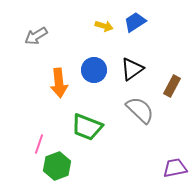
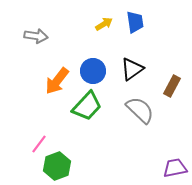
blue trapezoid: rotated 115 degrees clockwise
yellow arrow: moved 2 px up; rotated 48 degrees counterclockwise
gray arrow: rotated 140 degrees counterclockwise
blue circle: moved 1 px left, 1 px down
orange arrow: moved 2 px left, 2 px up; rotated 44 degrees clockwise
green trapezoid: moved 21 px up; rotated 68 degrees counterclockwise
pink line: rotated 18 degrees clockwise
